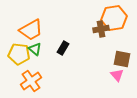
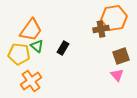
orange trapezoid: rotated 25 degrees counterclockwise
green triangle: moved 2 px right, 3 px up
brown square: moved 1 px left, 3 px up; rotated 30 degrees counterclockwise
